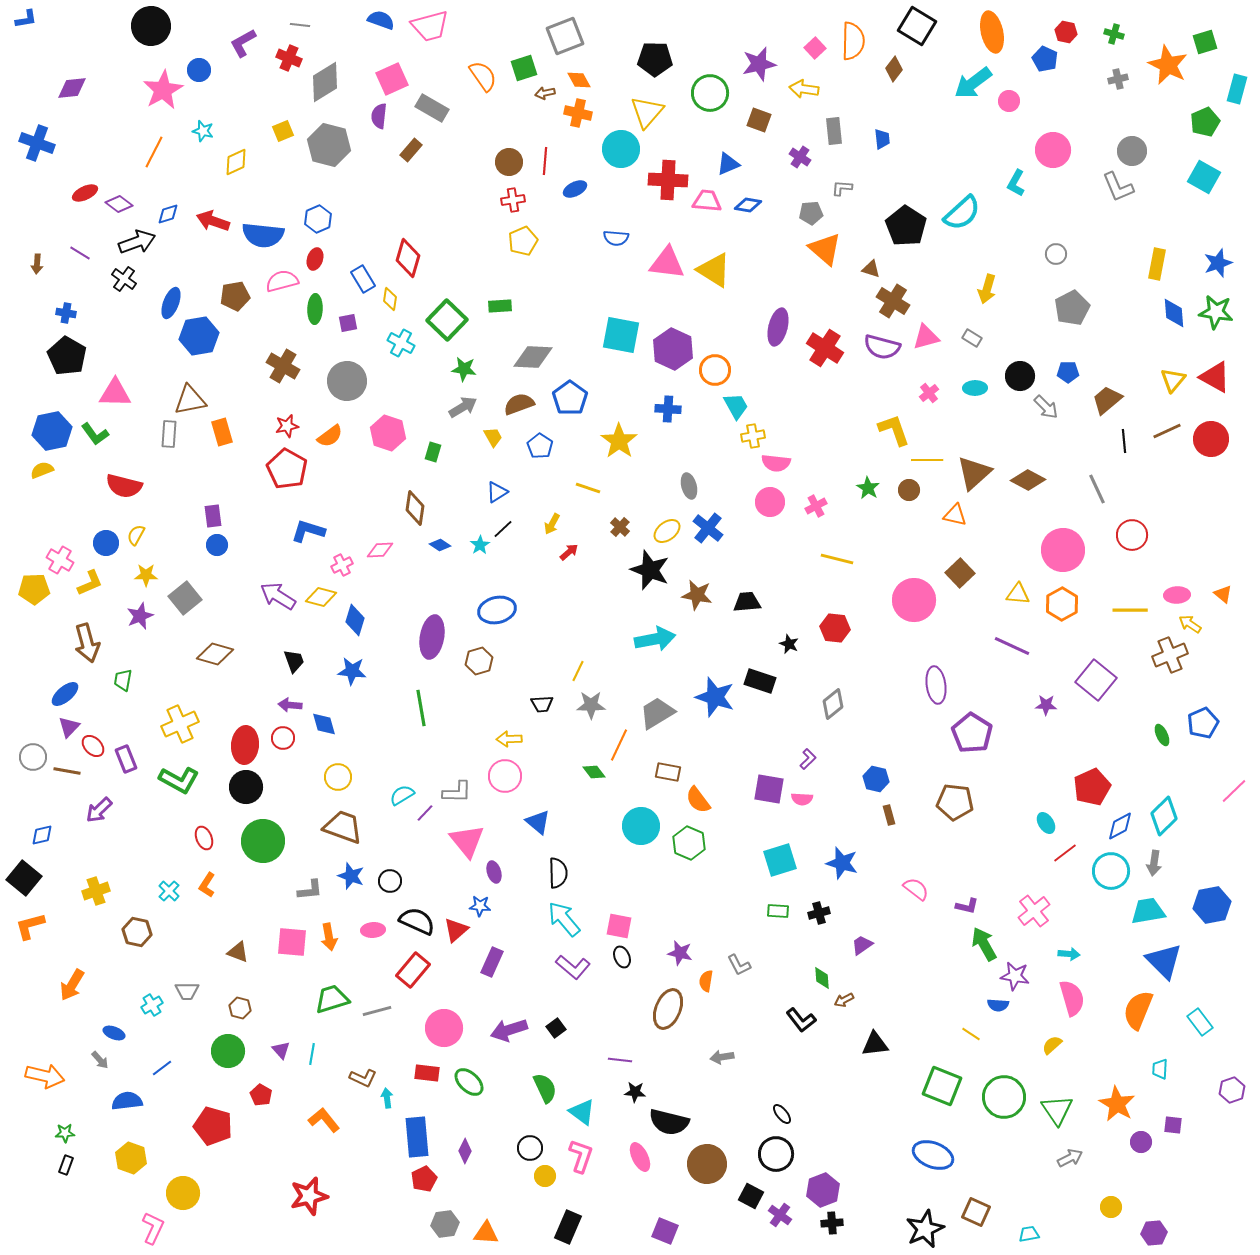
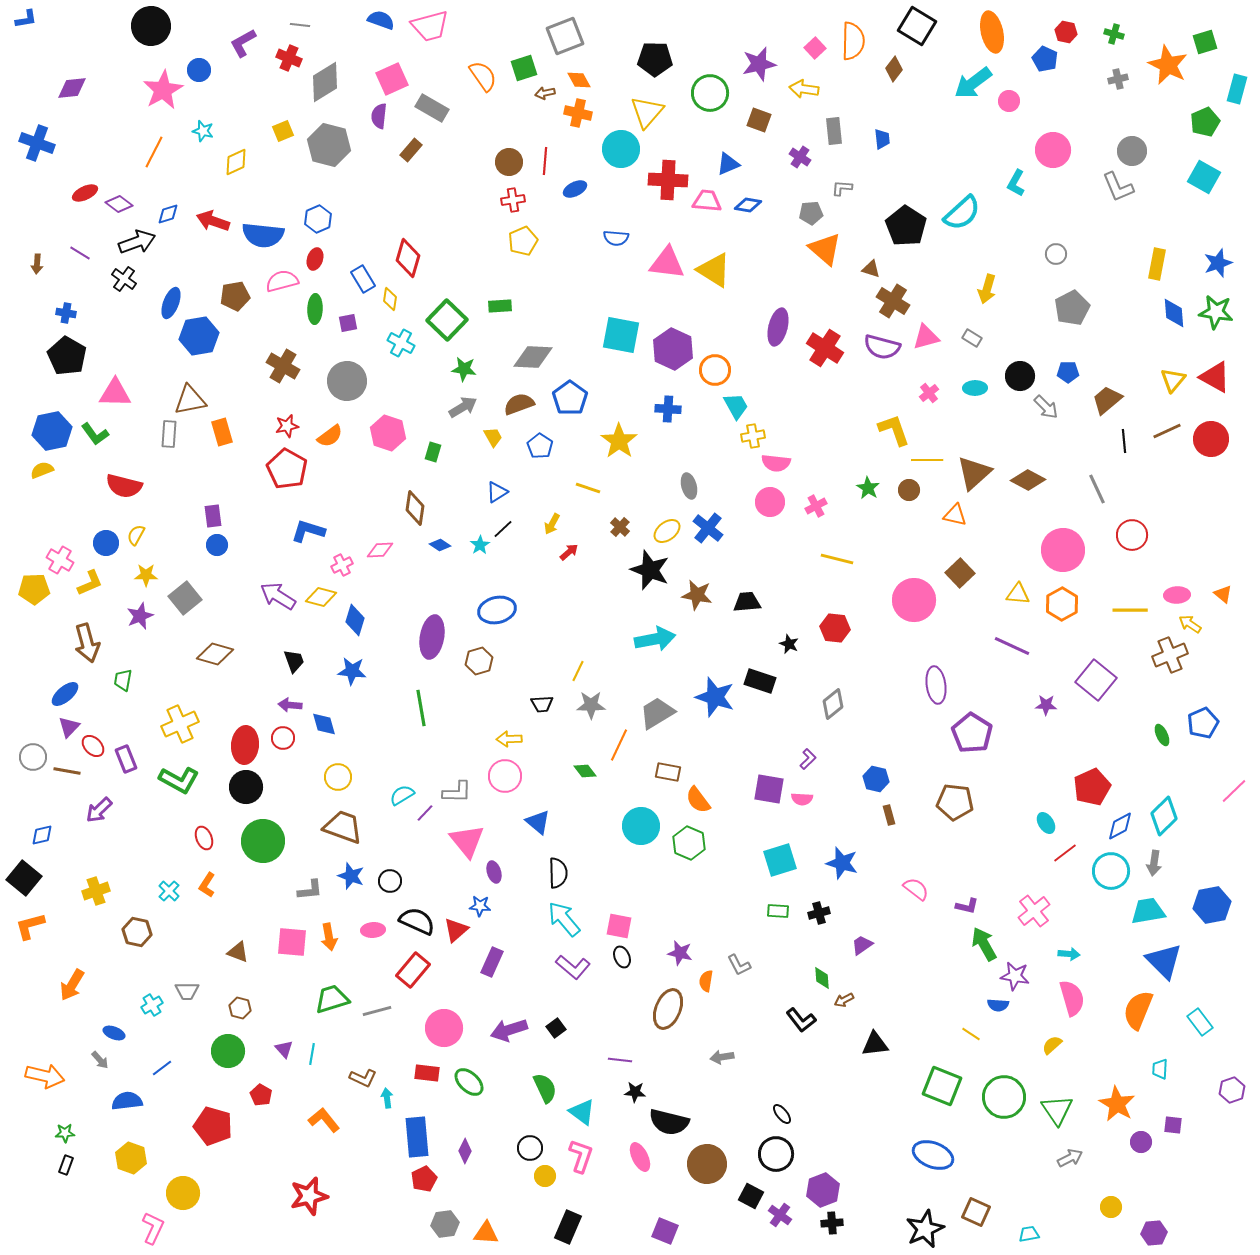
green diamond at (594, 772): moved 9 px left, 1 px up
purple triangle at (281, 1050): moved 3 px right, 1 px up
